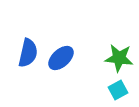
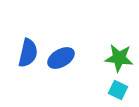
blue ellipse: rotated 12 degrees clockwise
cyan square: rotated 36 degrees counterclockwise
